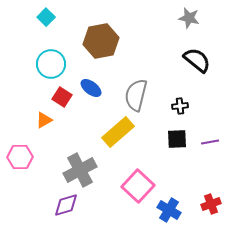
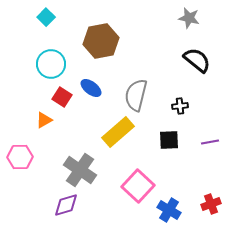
black square: moved 8 px left, 1 px down
gray cross: rotated 28 degrees counterclockwise
